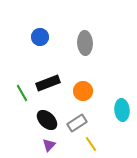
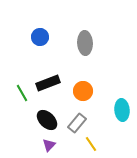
gray rectangle: rotated 18 degrees counterclockwise
